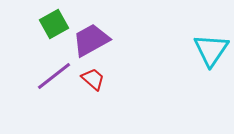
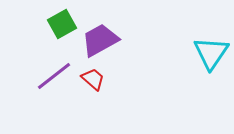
green square: moved 8 px right
purple trapezoid: moved 9 px right
cyan triangle: moved 3 px down
